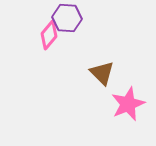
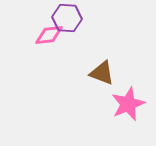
pink diamond: rotated 44 degrees clockwise
brown triangle: rotated 24 degrees counterclockwise
